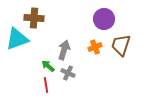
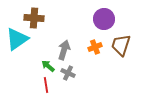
cyan triangle: rotated 15 degrees counterclockwise
